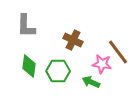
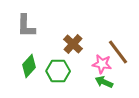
brown cross: moved 4 px down; rotated 18 degrees clockwise
green diamond: rotated 35 degrees clockwise
green arrow: moved 13 px right
